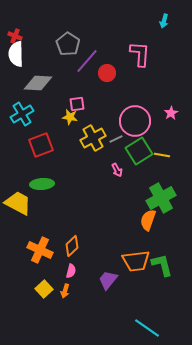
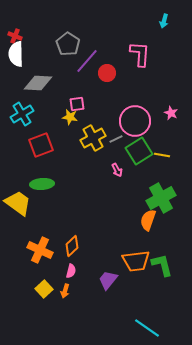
pink star: rotated 16 degrees counterclockwise
yellow trapezoid: rotated 8 degrees clockwise
